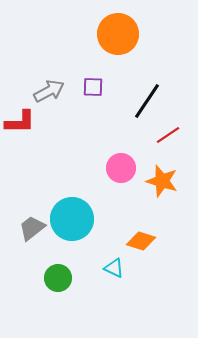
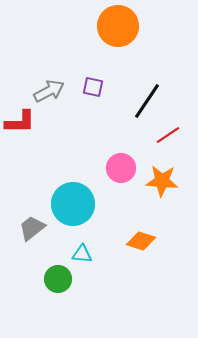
orange circle: moved 8 px up
purple square: rotated 10 degrees clockwise
orange star: rotated 12 degrees counterclockwise
cyan circle: moved 1 px right, 15 px up
cyan triangle: moved 32 px left, 14 px up; rotated 20 degrees counterclockwise
green circle: moved 1 px down
